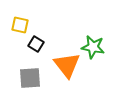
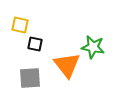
black square: moved 1 px left; rotated 21 degrees counterclockwise
